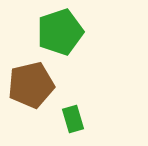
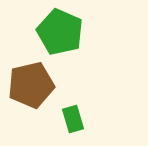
green pentagon: rotated 30 degrees counterclockwise
